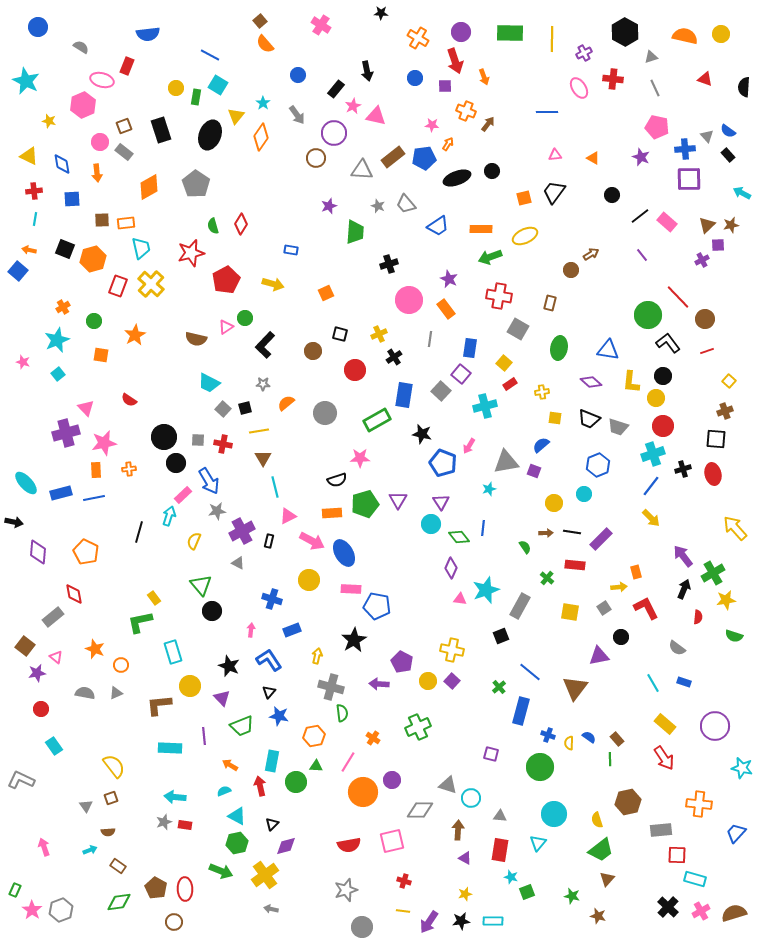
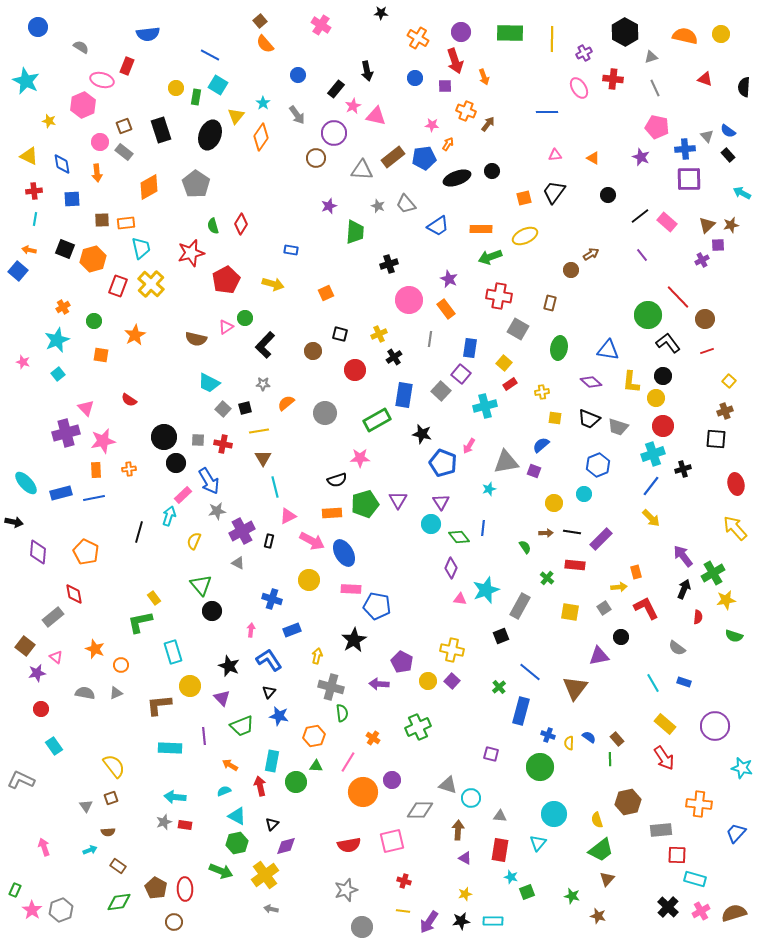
black circle at (612, 195): moved 4 px left
pink star at (104, 443): moved 1 px left, 2 px up
red ellipse at (713, 474): moved 23 px right, 10 px down
